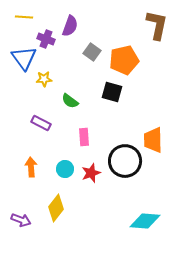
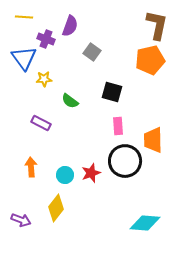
orange pentagon: moved 26 px right
pink rectangle: moved 34 px right, 11 px up
cyan circle: moved 6 px down
cyan diamond: moved 2 px down
